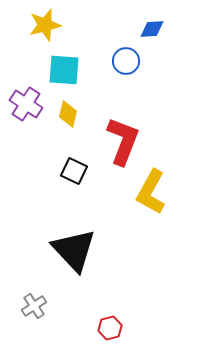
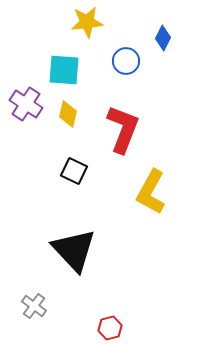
yellow star: moved 42 px right, 3 px up; rotated 8 degrees clockwise
blue diamond: moved 11 px right, 9 px down; rotated 60 degrees counterclockwise
red L-shape: moved 12 px up
gray cross: rotated 20 degrees counterclockwise
